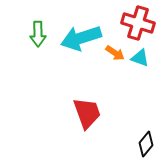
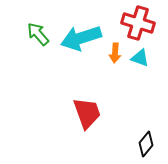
green arrow: rotated 140 degrees clockwise
orange arrow: rotated 60 degrees clockwise
